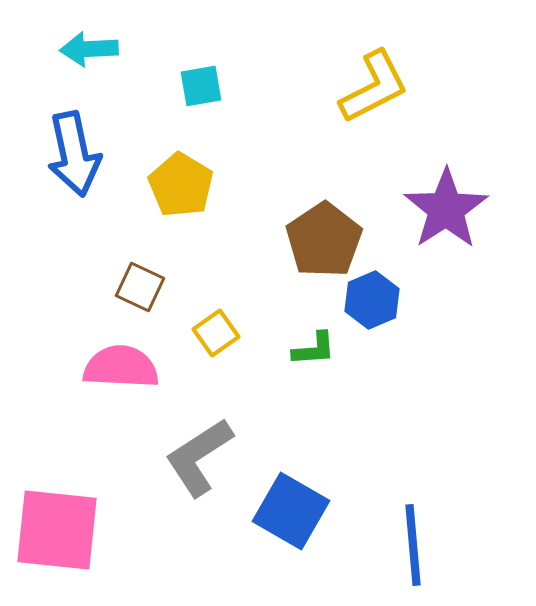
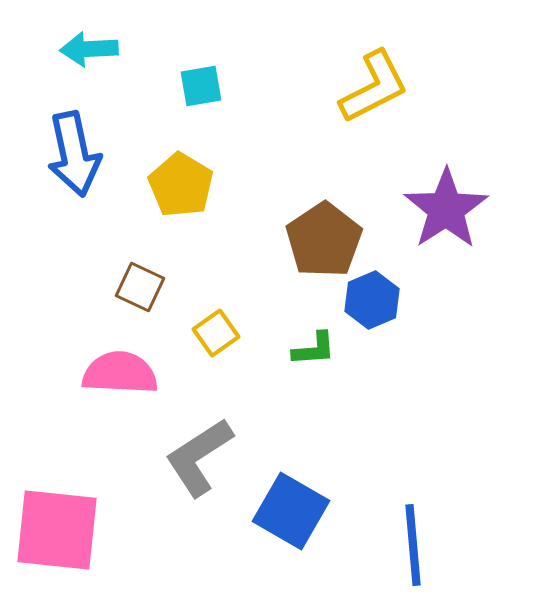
pink semicircle: moved 1 px left, 6 px down
